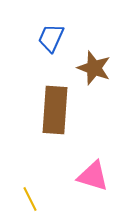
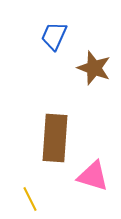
blue trapezoid: moved 3 px right, 2 px up
brown rectangle: moved 28 px down
